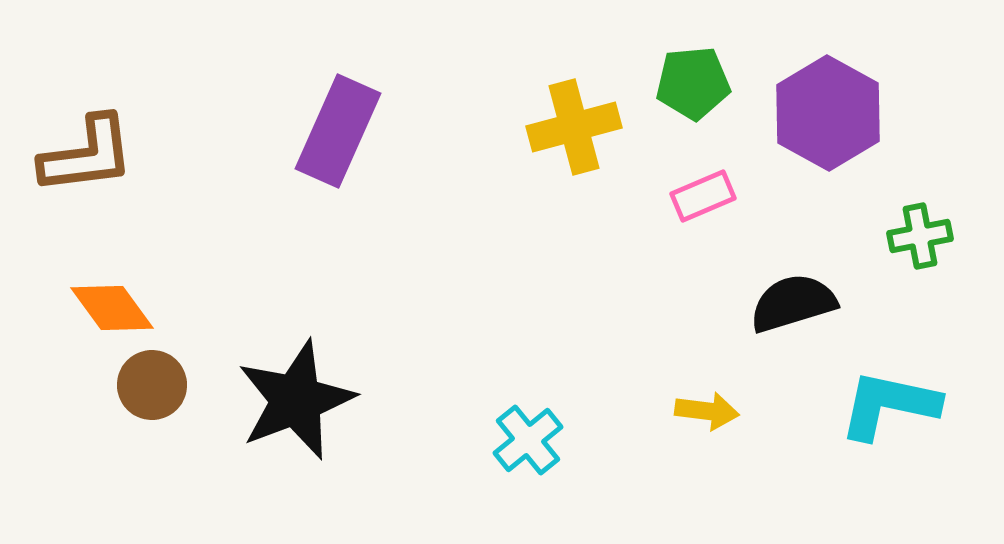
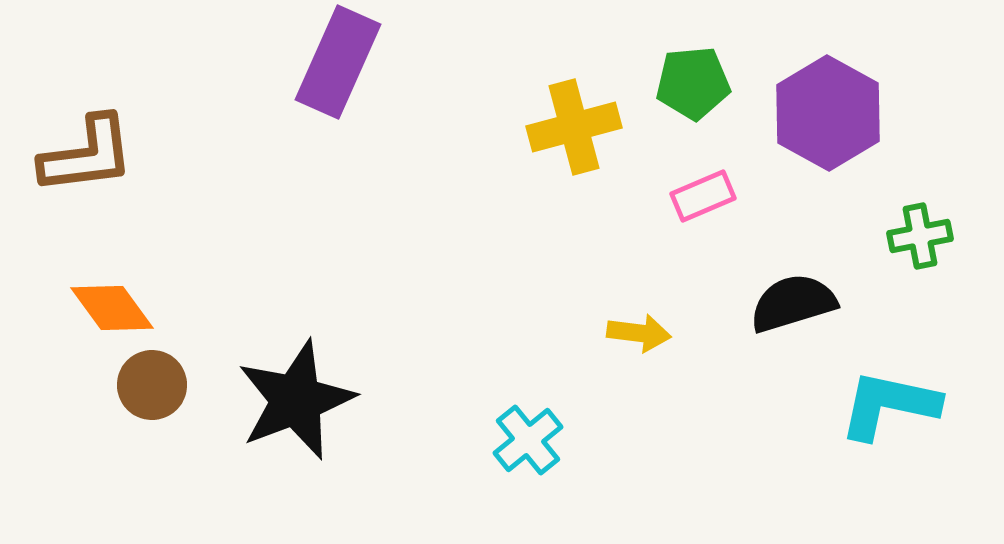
purple rectangle: moved 69 px up
yellow arrow: moved 68 px left, 78 px up
